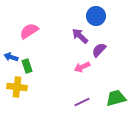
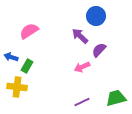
green rectangle: rotated 48 degrees clockwise
